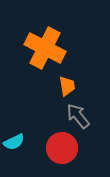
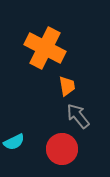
red circle: moved 1 px down
